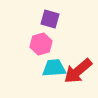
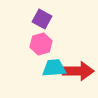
purple square: moved 8 px left; rotated 12 degrees clockwise
red arrow: rotated 140 degrees counterclockwise
